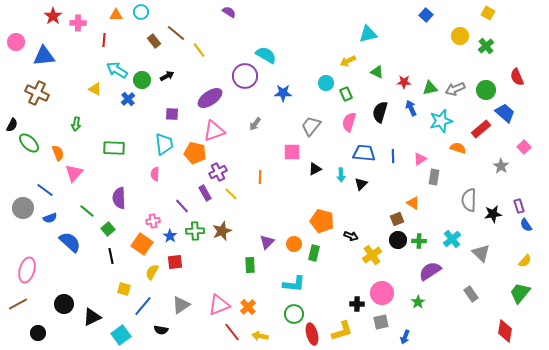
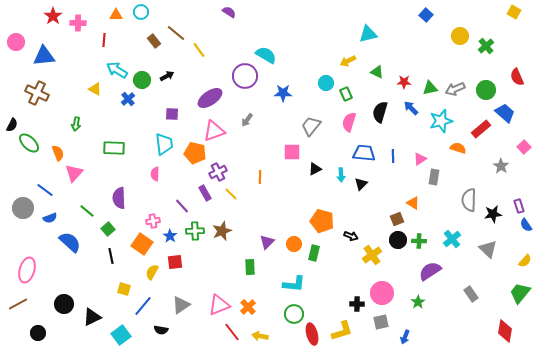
yellow square at (488, 13): moved 26 px right, 1 px up
blue arrow at (411, 108): rotated 21 degrees counterclockwise
gray arrow at (255, 124): moved 8 px left, 4 px up
gray triangle at (481, 253): moved 7 px right, 4 px up
green rectangle at (250, 265): moved 2 px down
